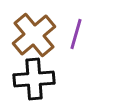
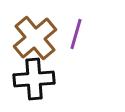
brown cross: moved 1 px right, 3 px down
